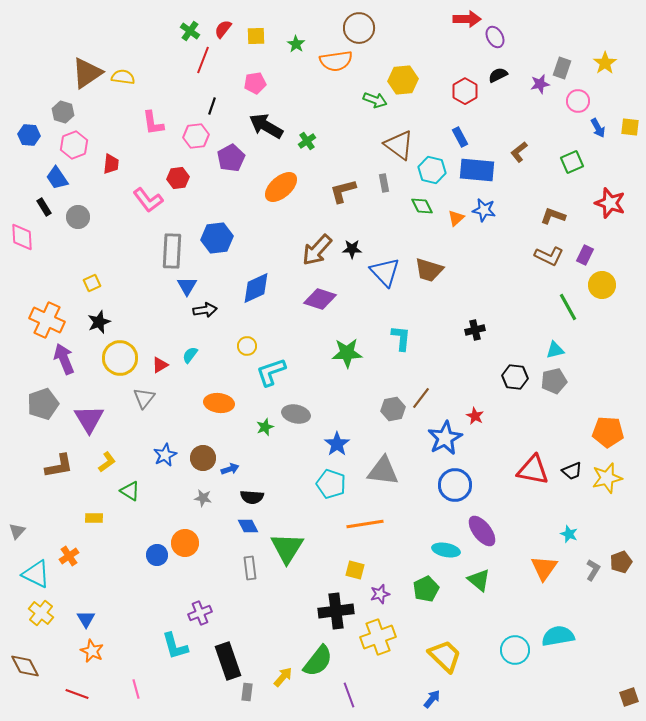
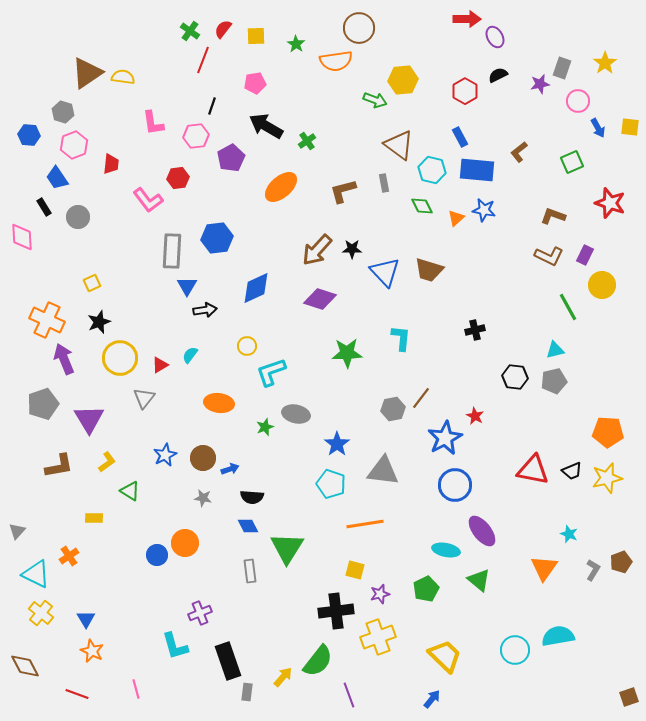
gray rectangle at (250, 568): moved 3 px down
